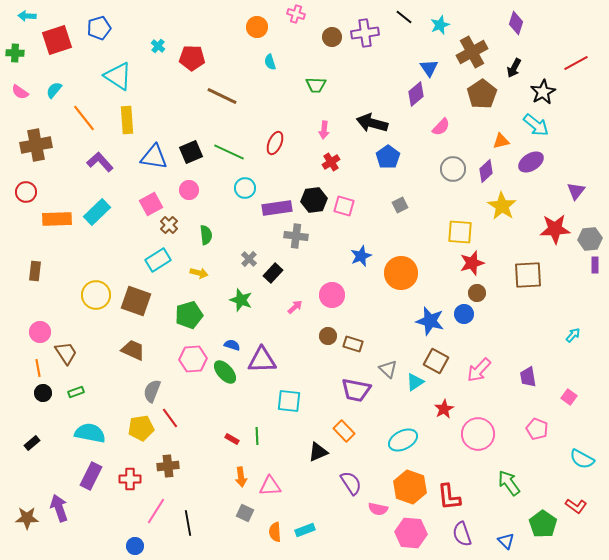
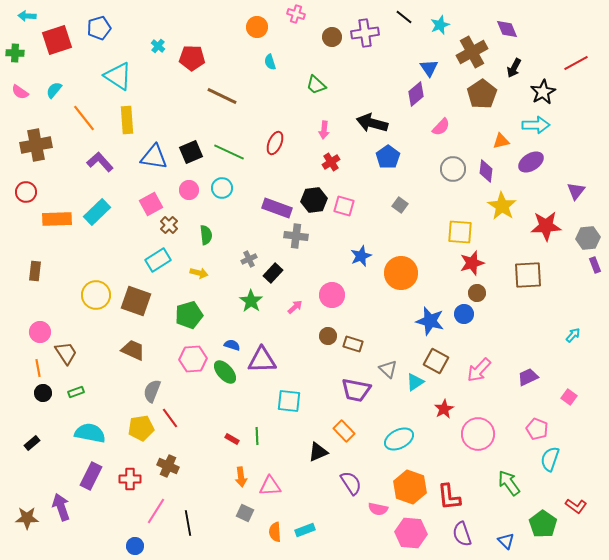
purple diamond at (516, 23): moved 9 px left, 6 px down; rotated 40 degrees counterclockwise
green trapezoid at (316, 85): rotated 40 degrees clockwise
cyan arrow at (536, 125): rotated 40 degrees counterclockwise
purple diamond at (486, 171): rotated 40 degrees counterclockwise
cyan circle at (245, 188): moved 23 px left
gray square at (400, 205): rotated 28 degrees counterclockwise
purple rectangle at (277, 208): rotated 28 degrees clockwise
red star at (555, 229): moved 9 px left, 3 px up
gray hexagon at (590, 239): moved 2 px left, 1 px up
gray cross at (249, 259): rotated 21 degrees clockwise
purple rectangle at (595, 265): rotated 21 degrees counterclockwise
green star at (241, 300): moved 10 px right, 1 px down; rotated 15 degrees clockwise
purple trapezoid at (528, 377): rotated 75 degrees clockwise
cyan ellipse at (403, 440): moved 4 px left, 1 px up
cyan semicircle at (582, 459): moved 32 px left; rotated 80 degrees clockwise
brown cross at (168, 466): rotated 30 degrees clockwise
purple arrow at (59, 508): moved 2 px right, 1 px up
